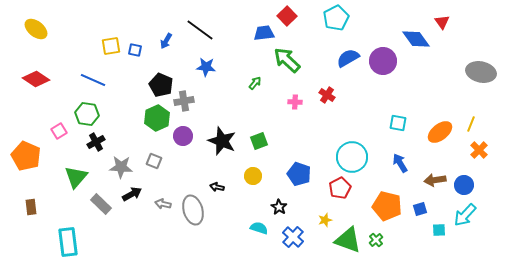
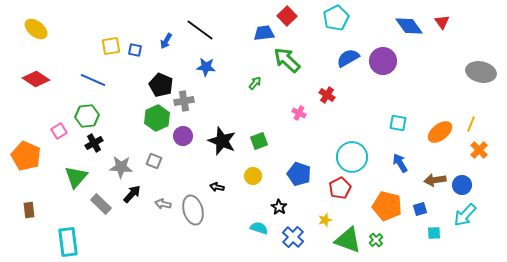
blue diamond at (416, 39): moved 7 px left, 13 px up
pink cross at (295, 102): moved 4 px right, 11 px down; rotated 24 degrees clockwise
green hexagon at (87, 114): moved 2 px down; rotated 15 degrees counterclockwise
black cross at (96, 142): moved 2 px left, 1 px down
blue circle at (464, 185): moved 2 px left
black arrow at (132, 194): rotated 18 degrees counterclockwise
brown rectangle at (31, 207): moved 2 px left, 3 px down
cyan square at (439, 230): moved 5 px left, 3 px down
